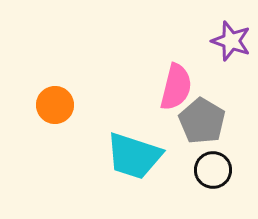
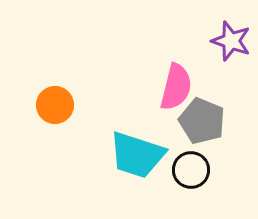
gray pentagon: rotated 9 degrees counterclockwise
cyan trapezoid: moved 3 px right, 1 px up
black circle: moved 22 px left
